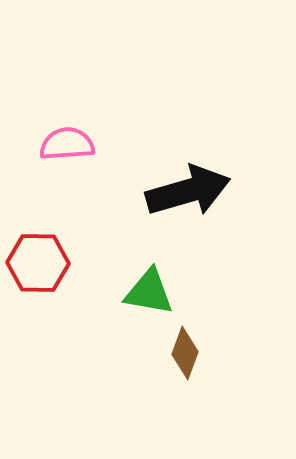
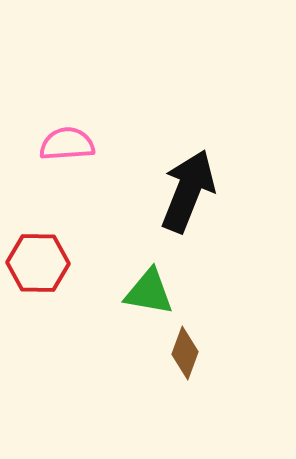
black arrow: rotated 52 degrees counterclockwise
